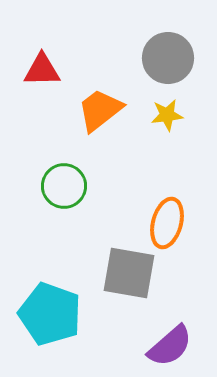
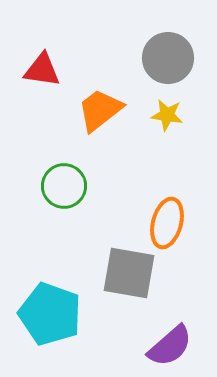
red triangle: rotated 9 degrees clockwise
yellow star: rotated 16 degrees clockwise
